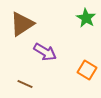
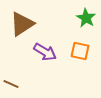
orange square: moved 7 px left, 19 px up; rotated 18 degrees counterclockwise
brown line: moved 14 px left
